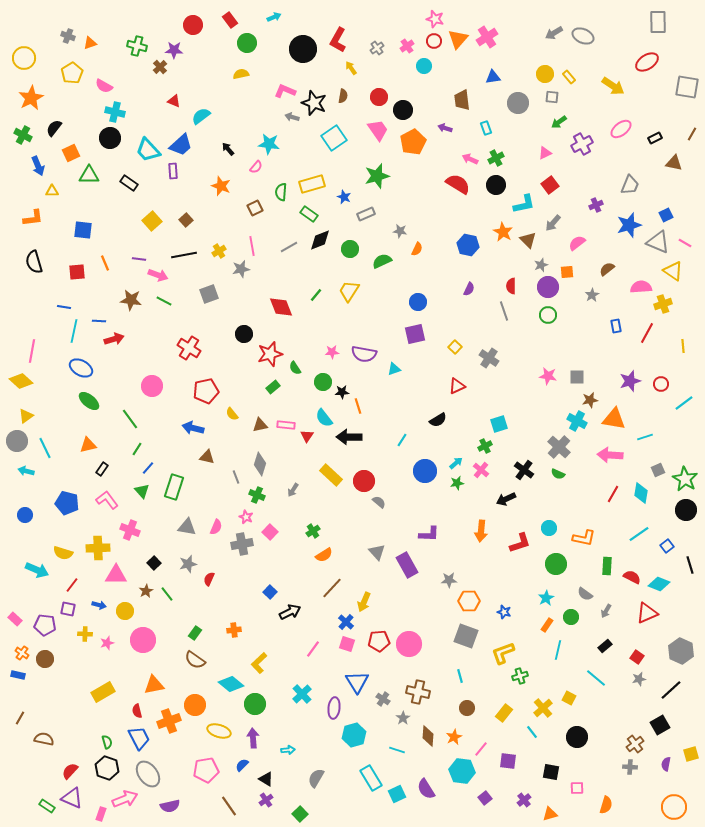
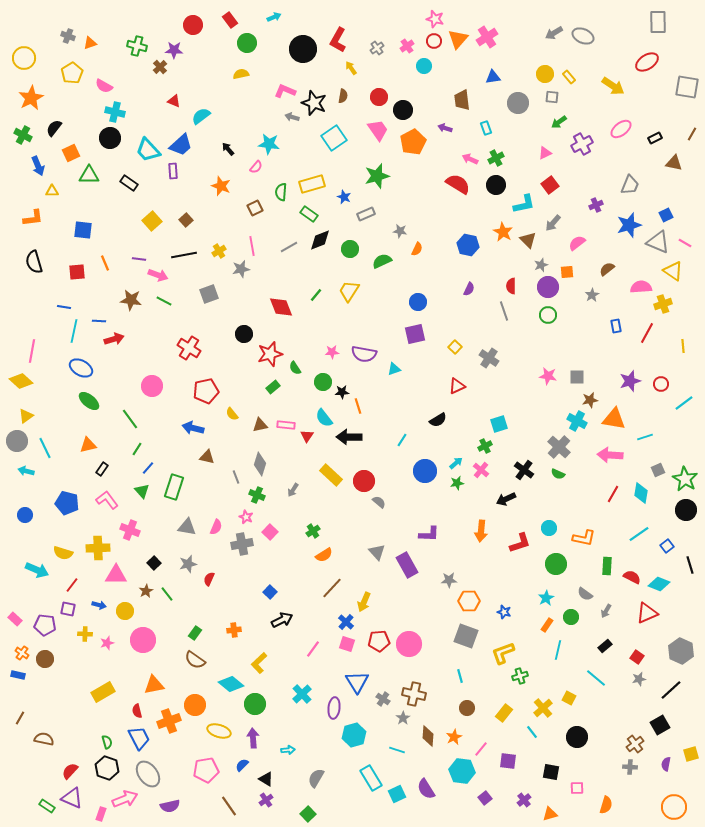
black arrow at (290, 612): moved 8 px left, 8 px down
brown cross at (418, 692): moved 4 px left, 2 px down
green square at (300, 814): moved 8 px right
